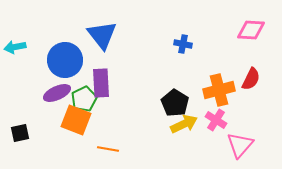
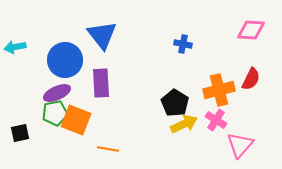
green pentagon: moved 29 px left, 14 px down; rotated 15 degrees clockwise
